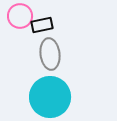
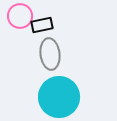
cyan circle: moved 9 px right
